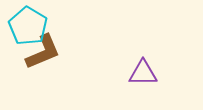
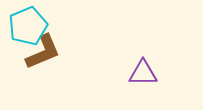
cyan pentagon: rotated 18 degrees clockwise
